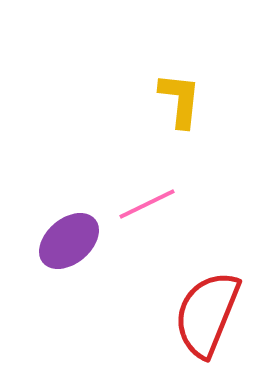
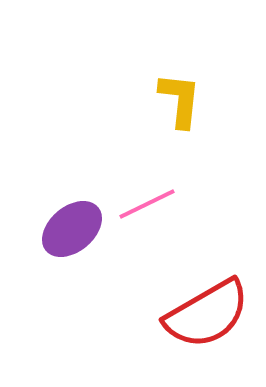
purple ellipse: moved 3 px right, 12 px up
red semicircle: rotated 142 degrees counterclockwise
